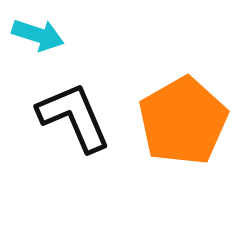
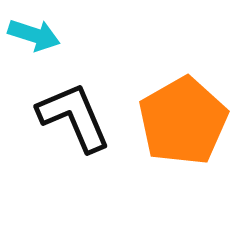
cyan arrow: moved 4 px left
